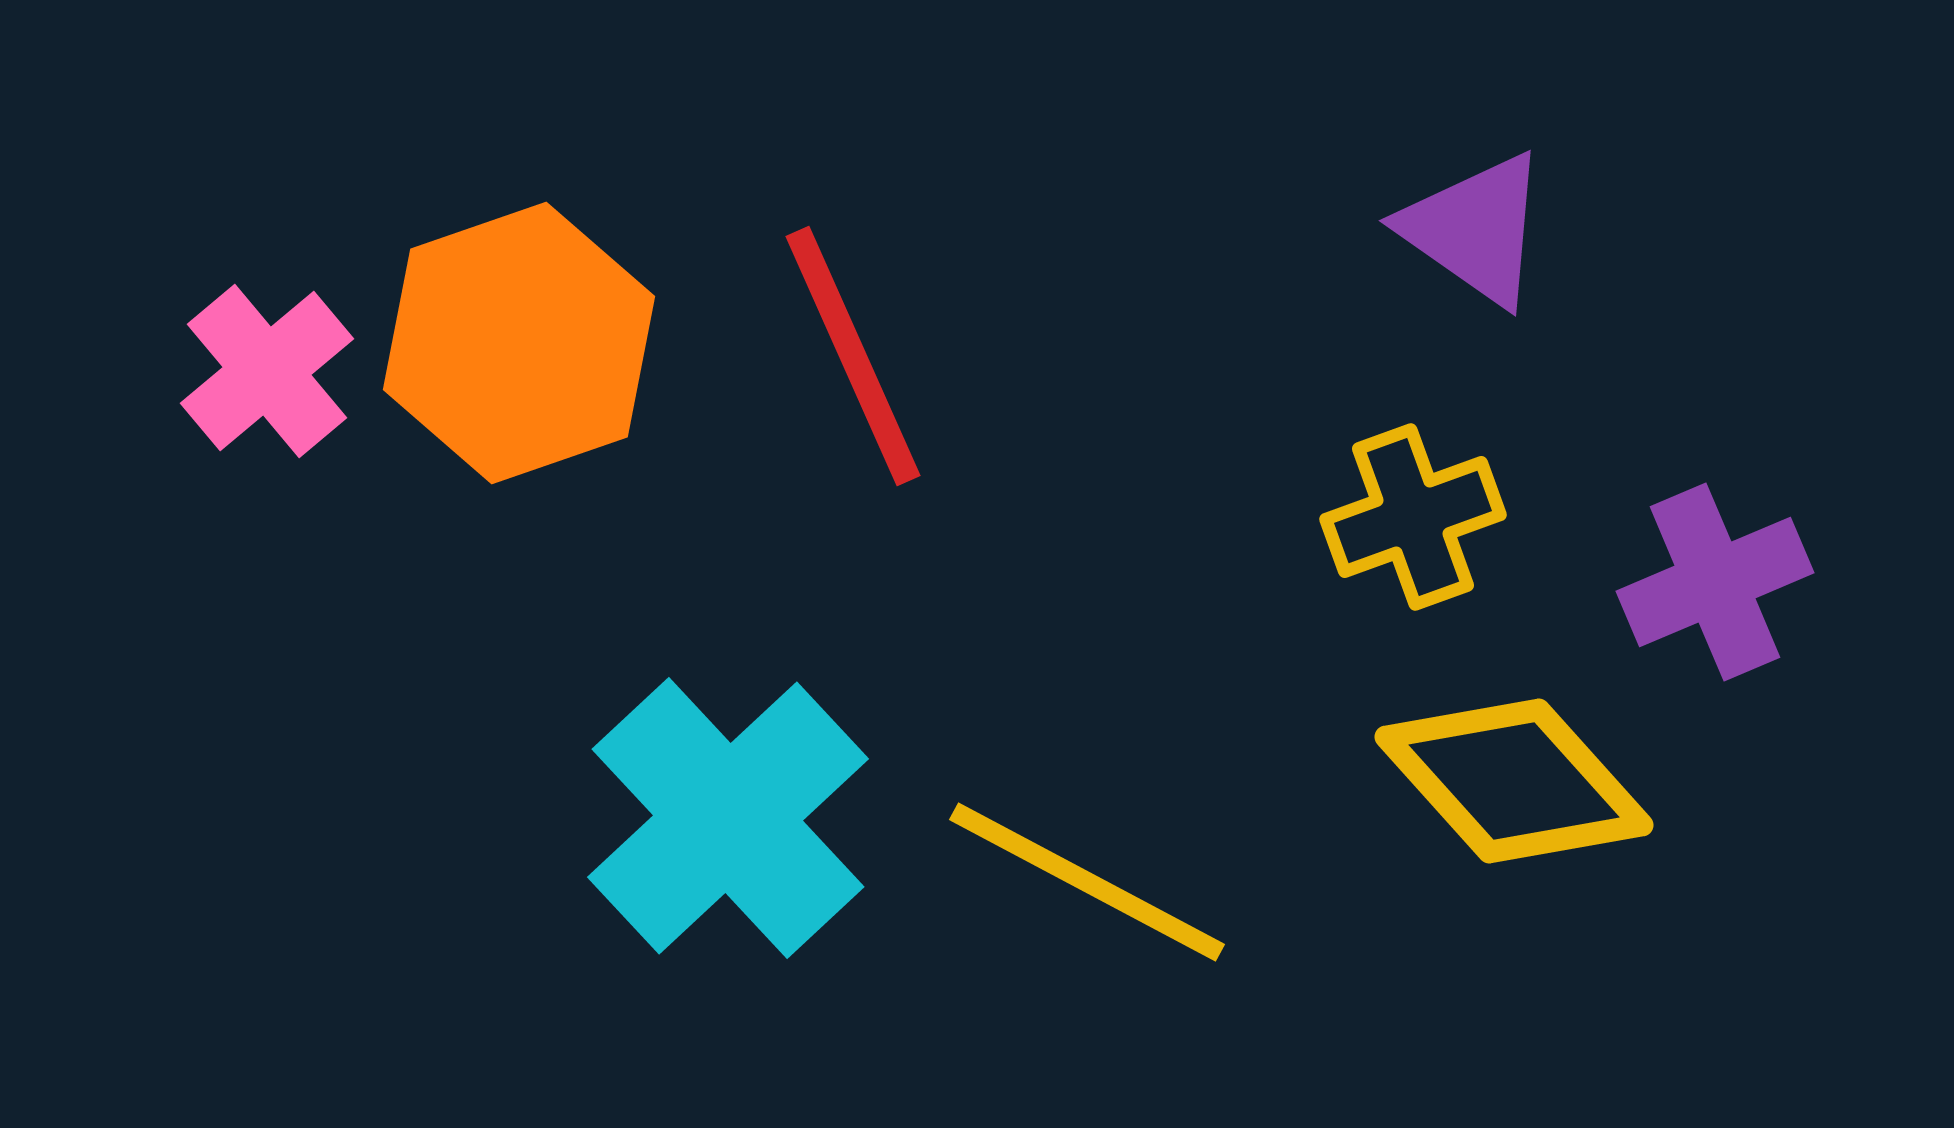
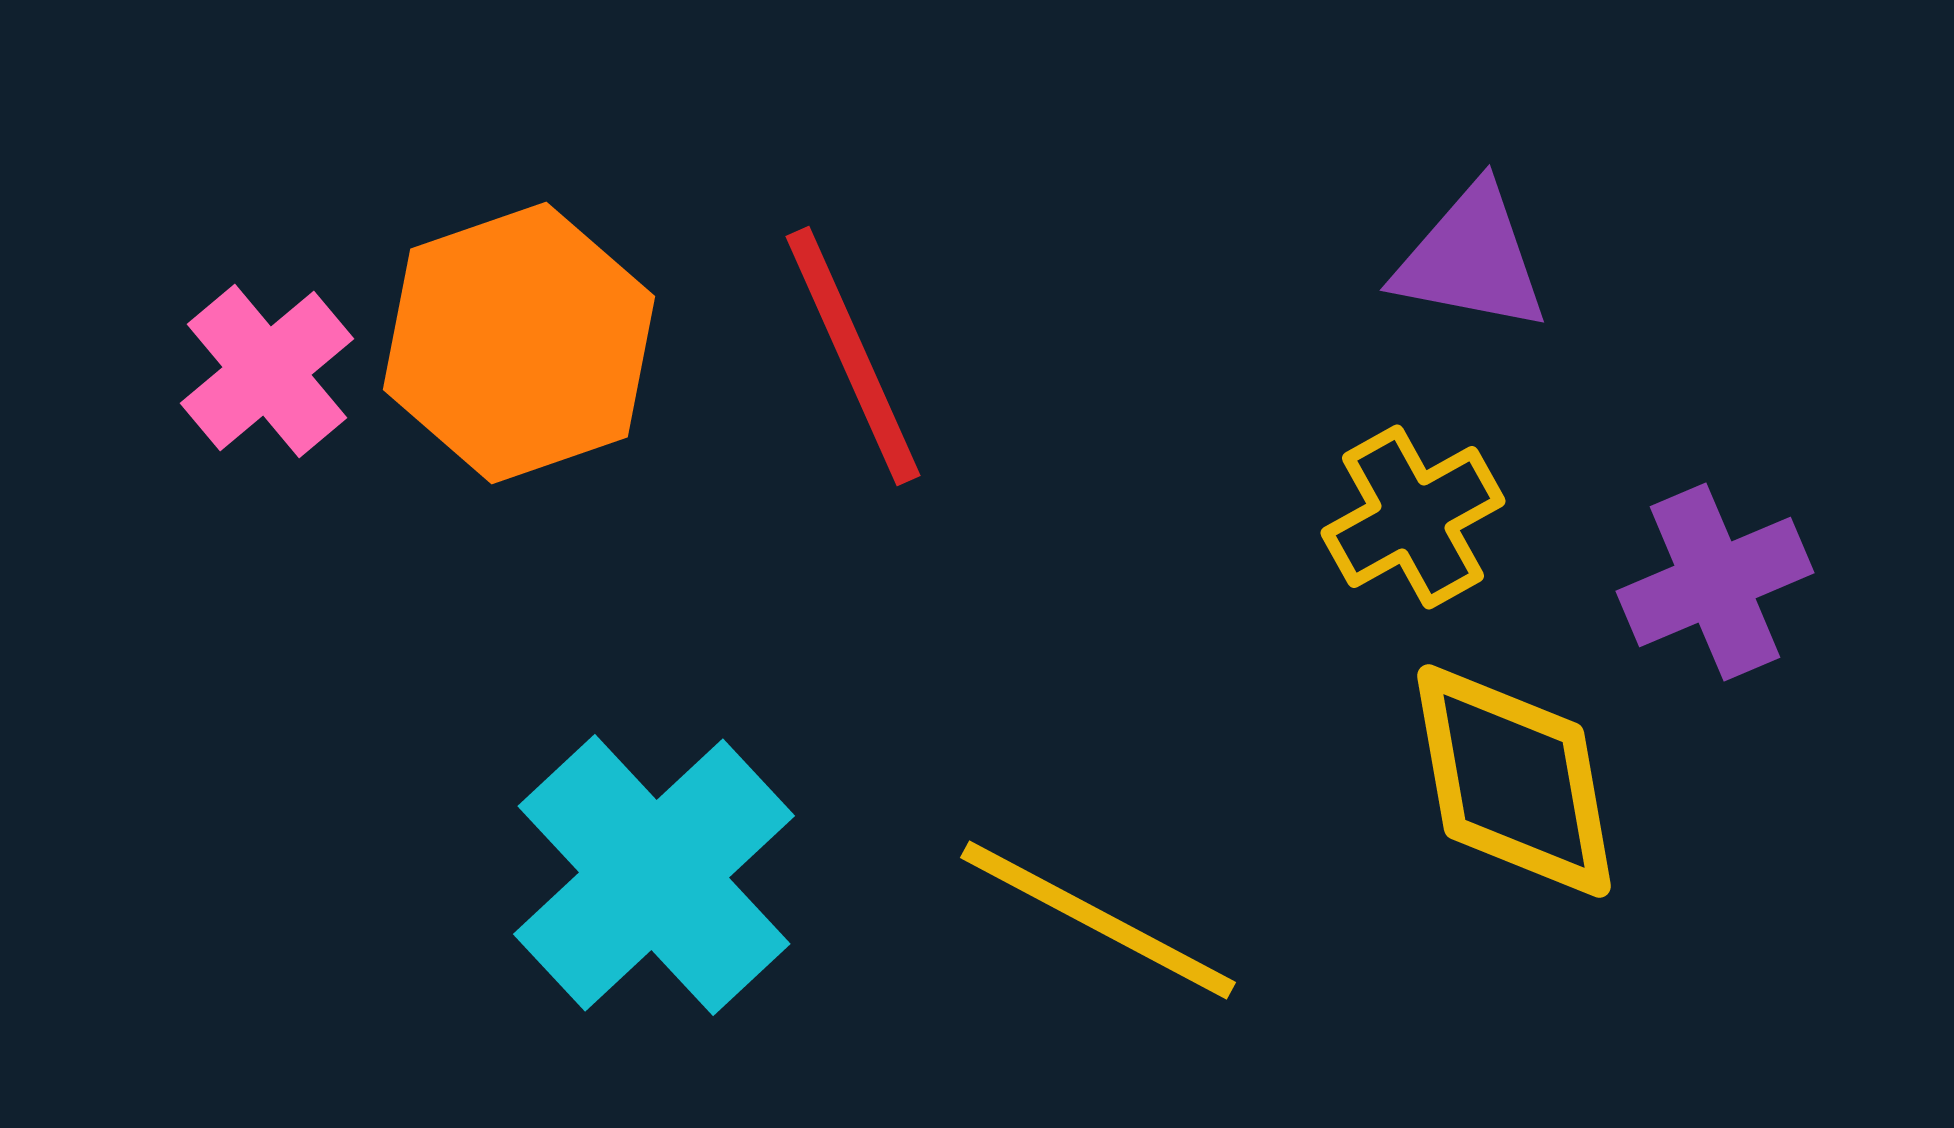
purple triangle: moved 4 px left, 30 px down; rotated 24 degrees counterclockwise
yellow cross: rotated 9 degrees counterclockwise
yellow diamond: rotated 32 degrees clockwise
cyan cross: moved 74 px left, 57 px down
yellow line: moved 11 px right, 38 px down
